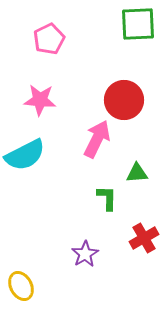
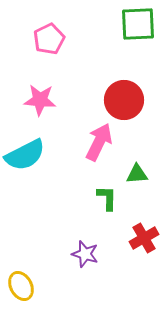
pink arrow: moved 2 px right, 3 px down
green triangle: moved 1 px down
purple star: rotated 24 degrees counterclockwise
